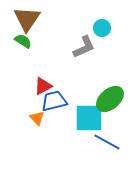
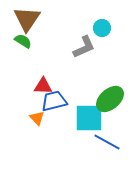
red triangle: rotated 30 degrees clockwise
